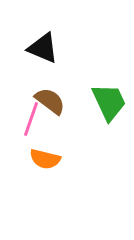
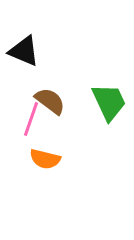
black triangle: moved 19 px left, 3 px down
